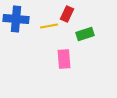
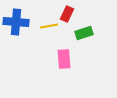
blue cross: moved 3 px down
green rectangle: moved 1 px left, 1 px up
